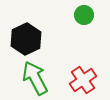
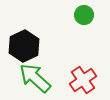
black hexagon: moved 2 px left, 7 px down
green arrow: rotated 20 degrees counterclockwise
